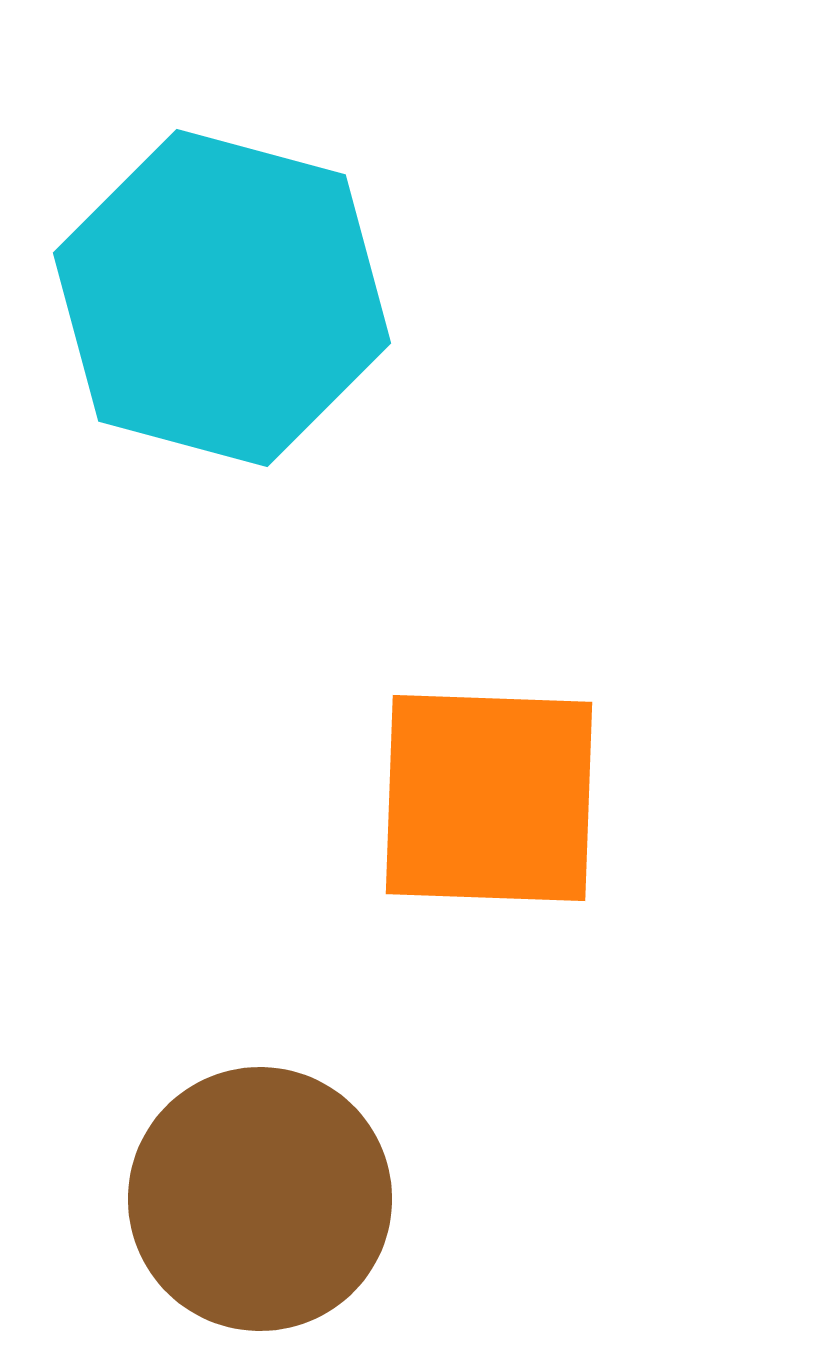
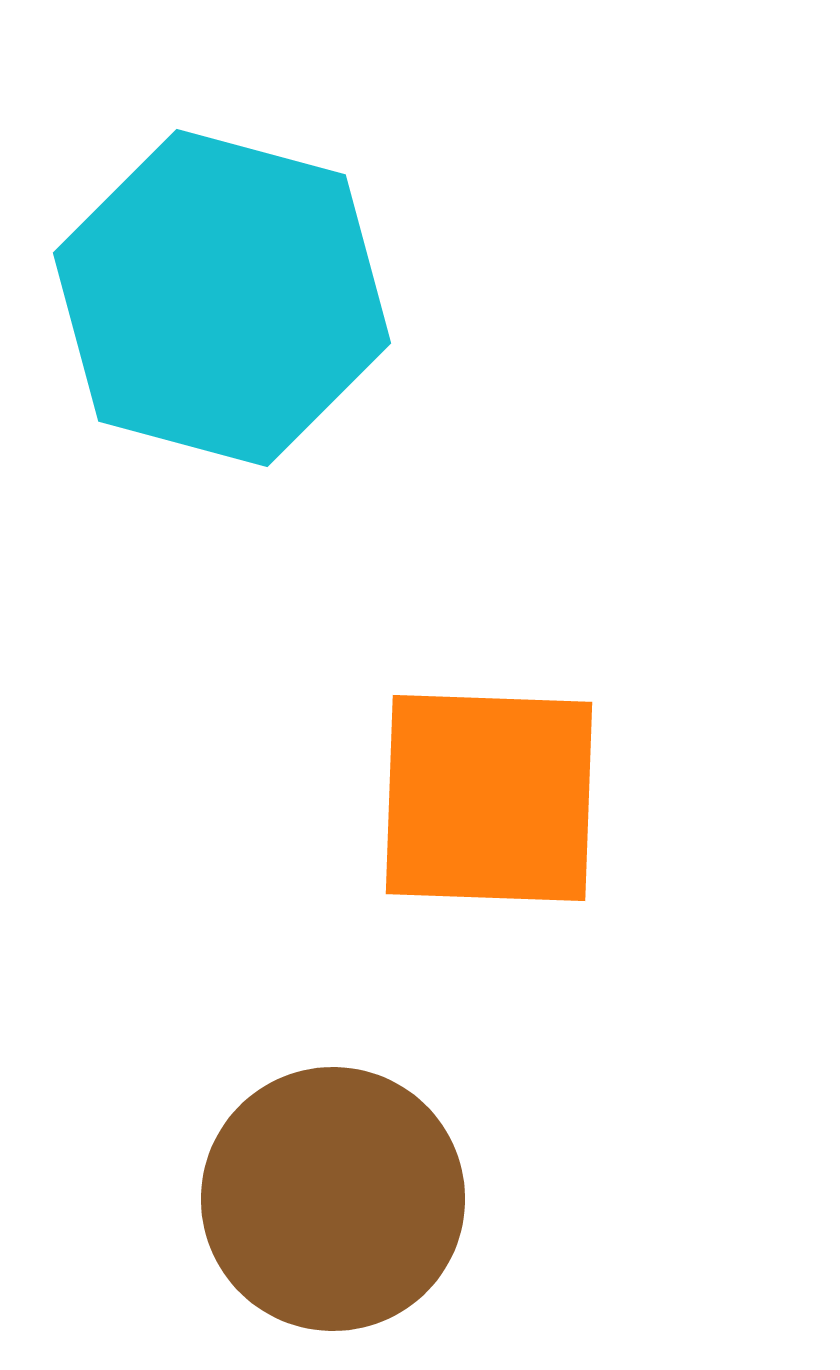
brown circle: moved 73 px right
